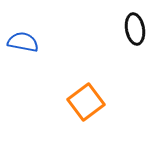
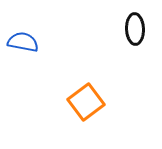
black ellipse: rotated 8 degrees clockwise
